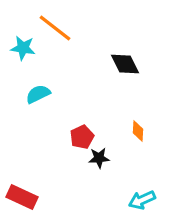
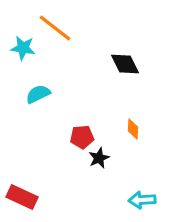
orange diamond: moved 5 px left, 2 px up
red pentagon: rotated 20 degrees clockwise
black star: rotated 20 degrees counterclockwise
cyan arrow: rotated 20 degrees clockwise
